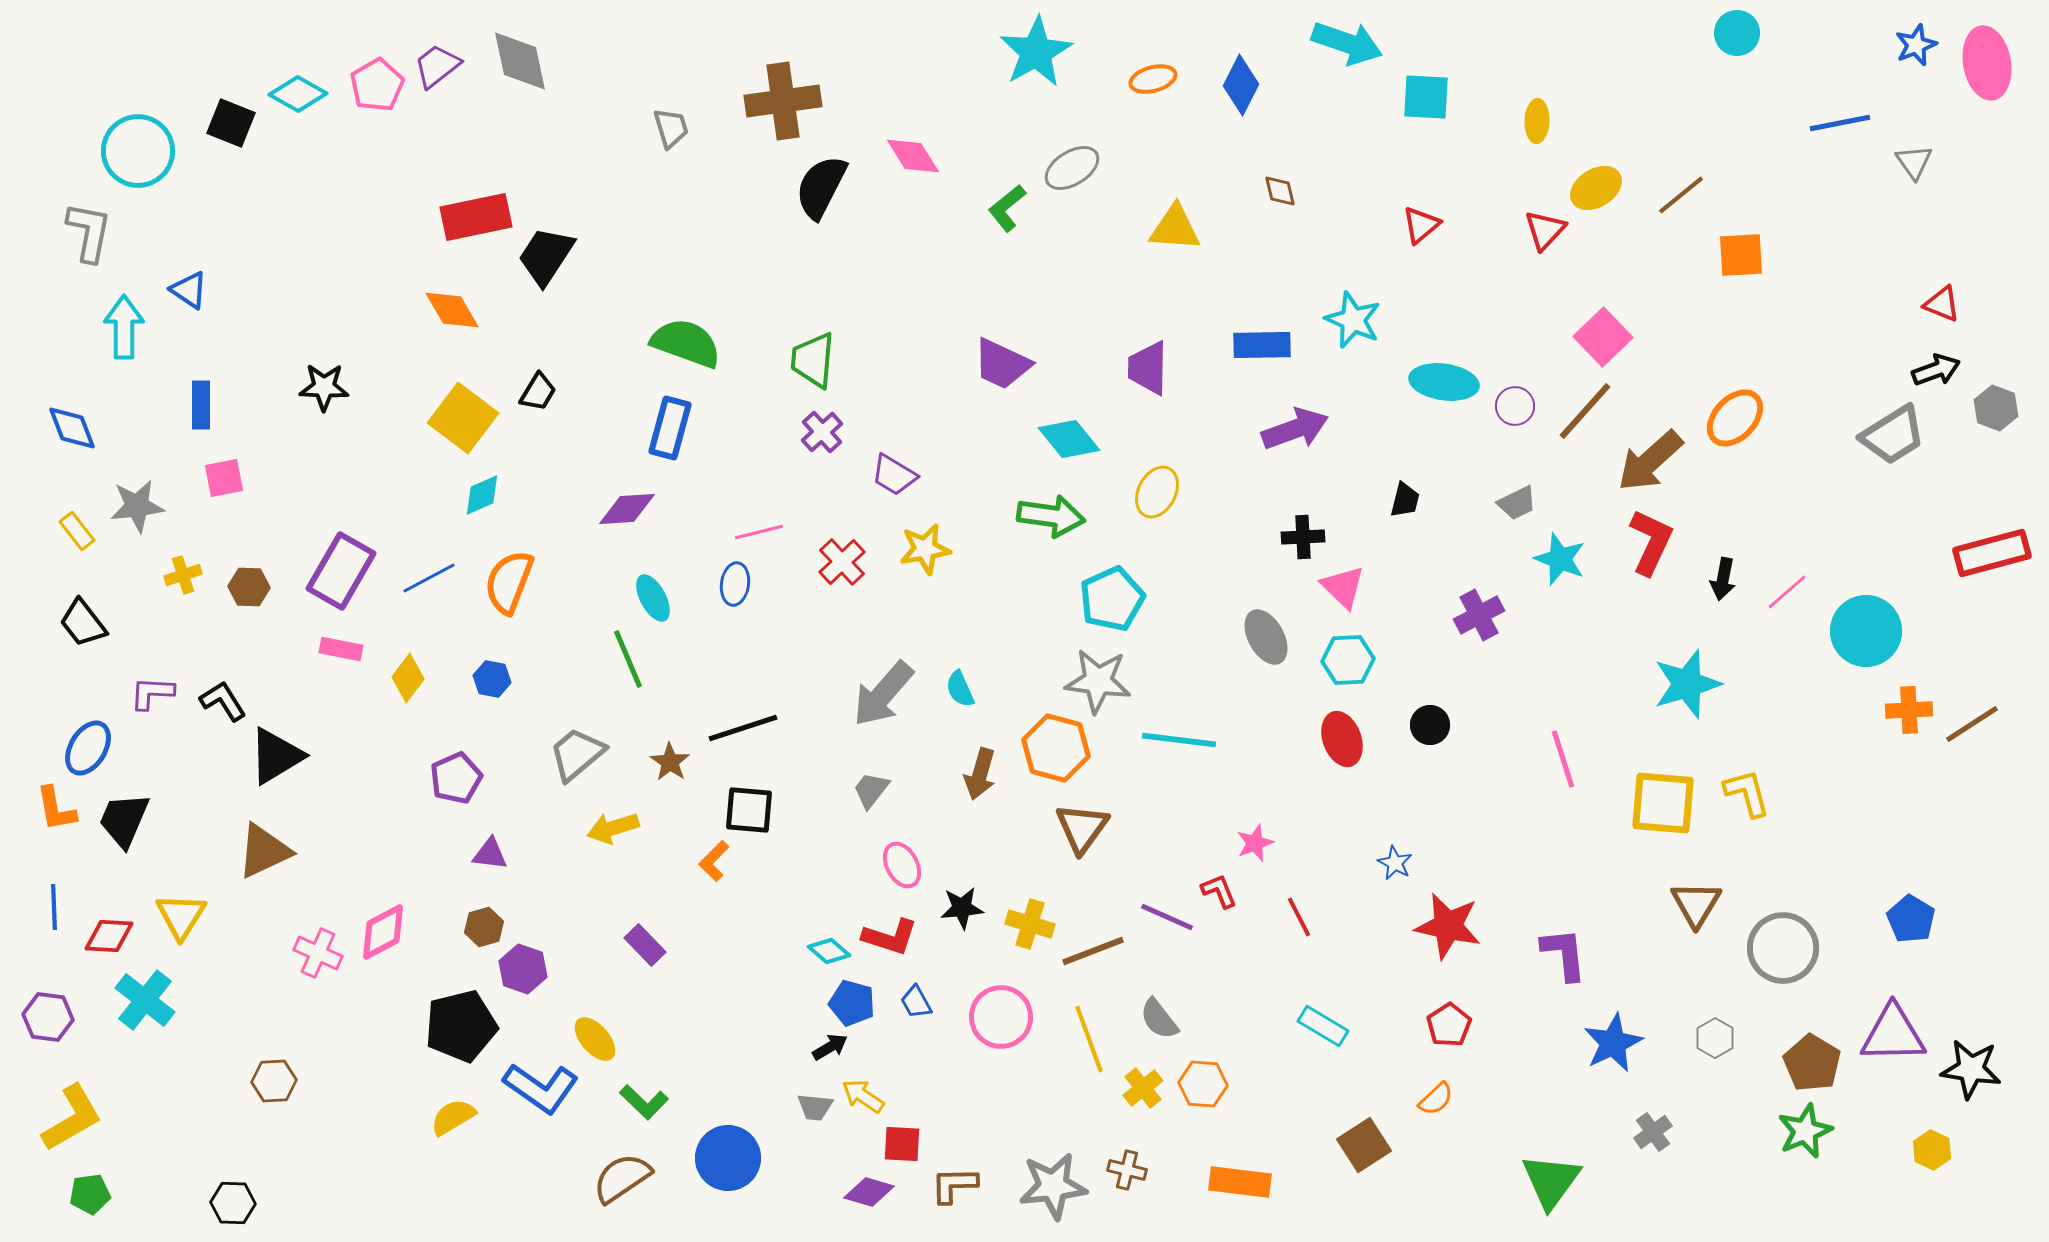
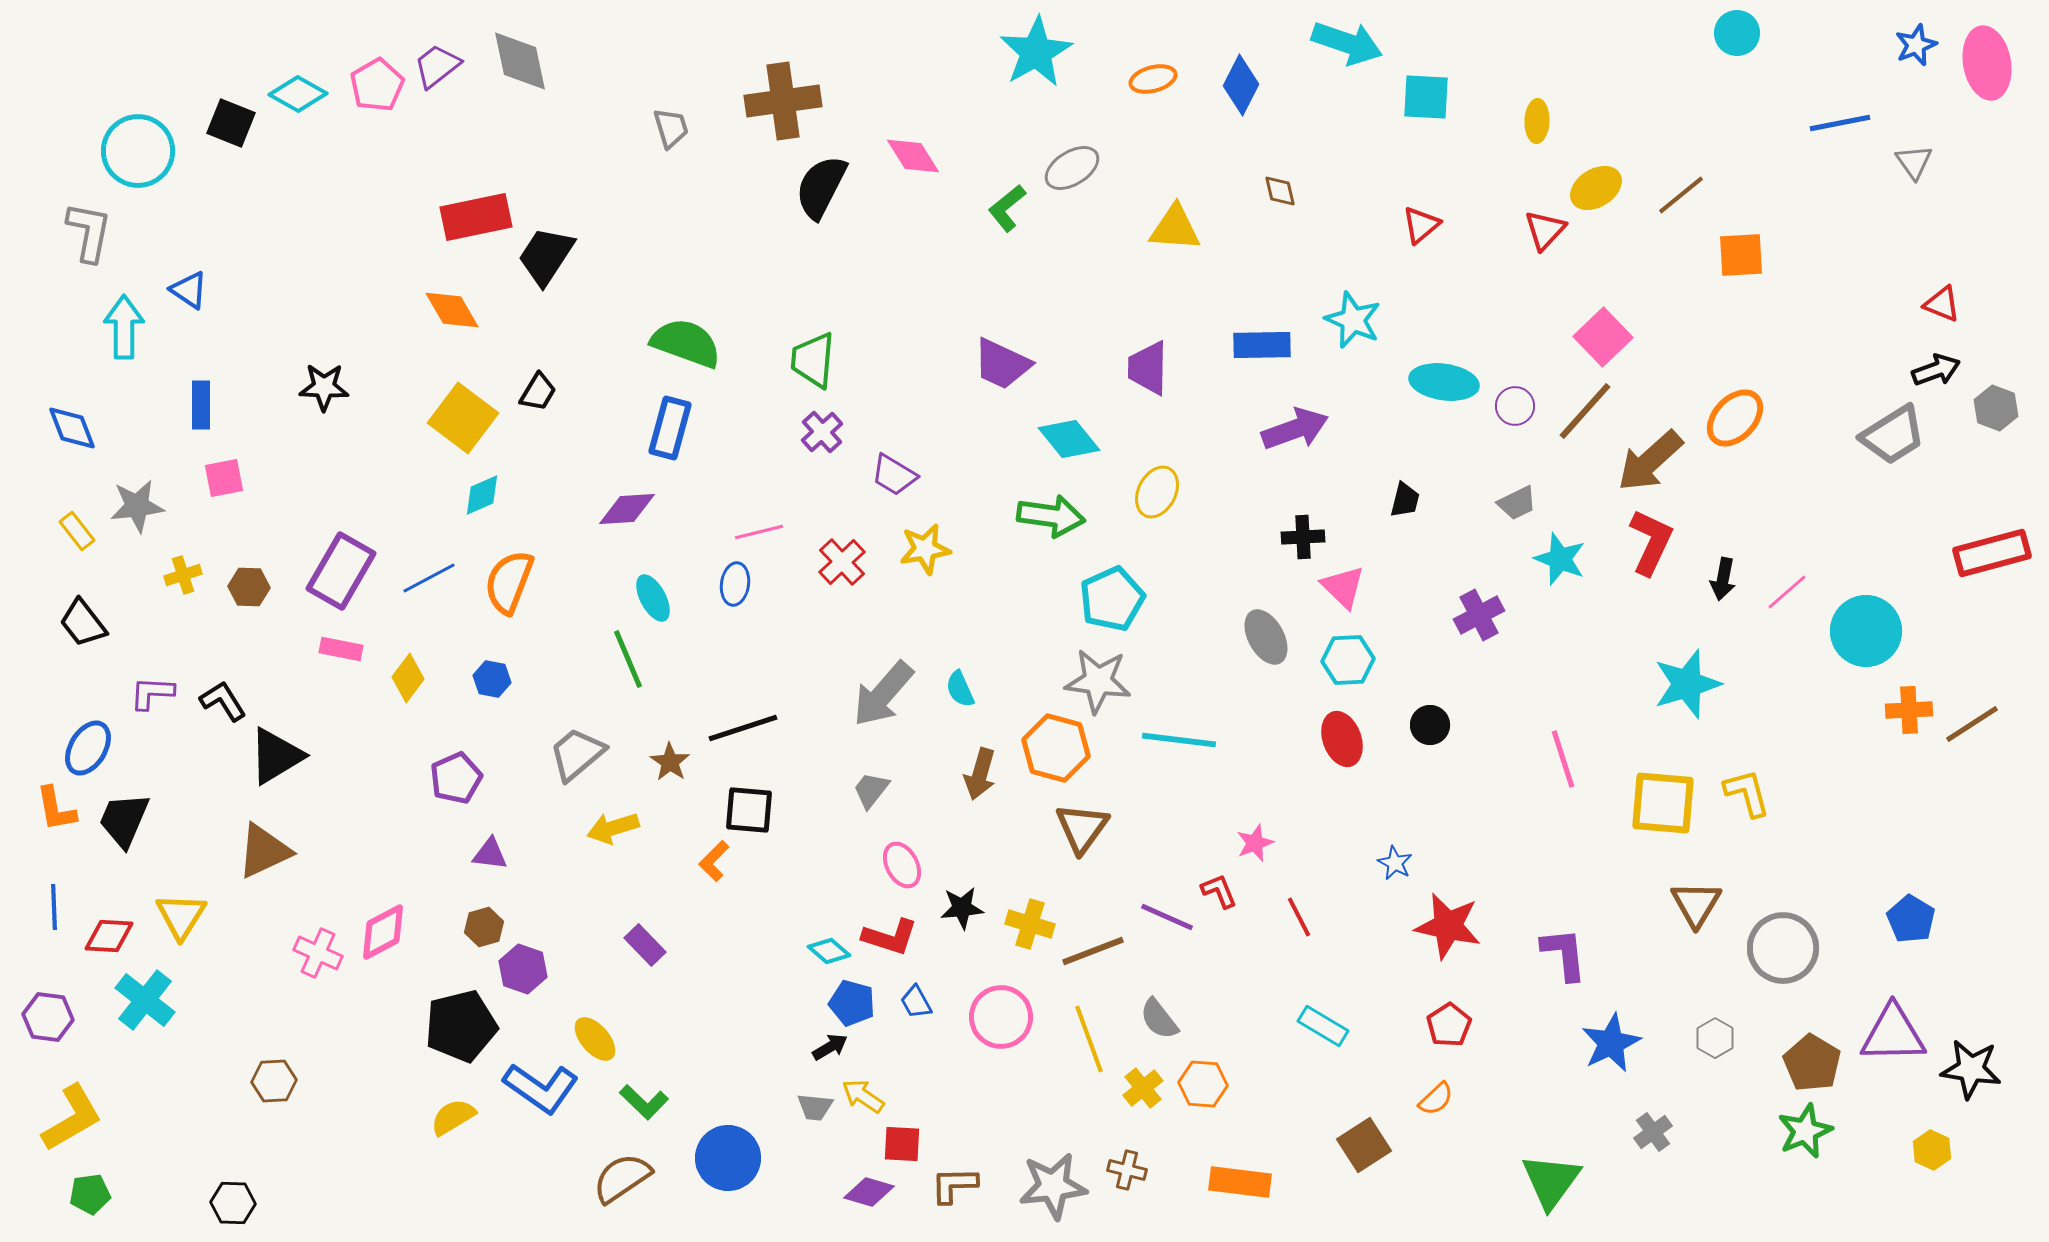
blue star at (1613, 1043): moved 2 px left
